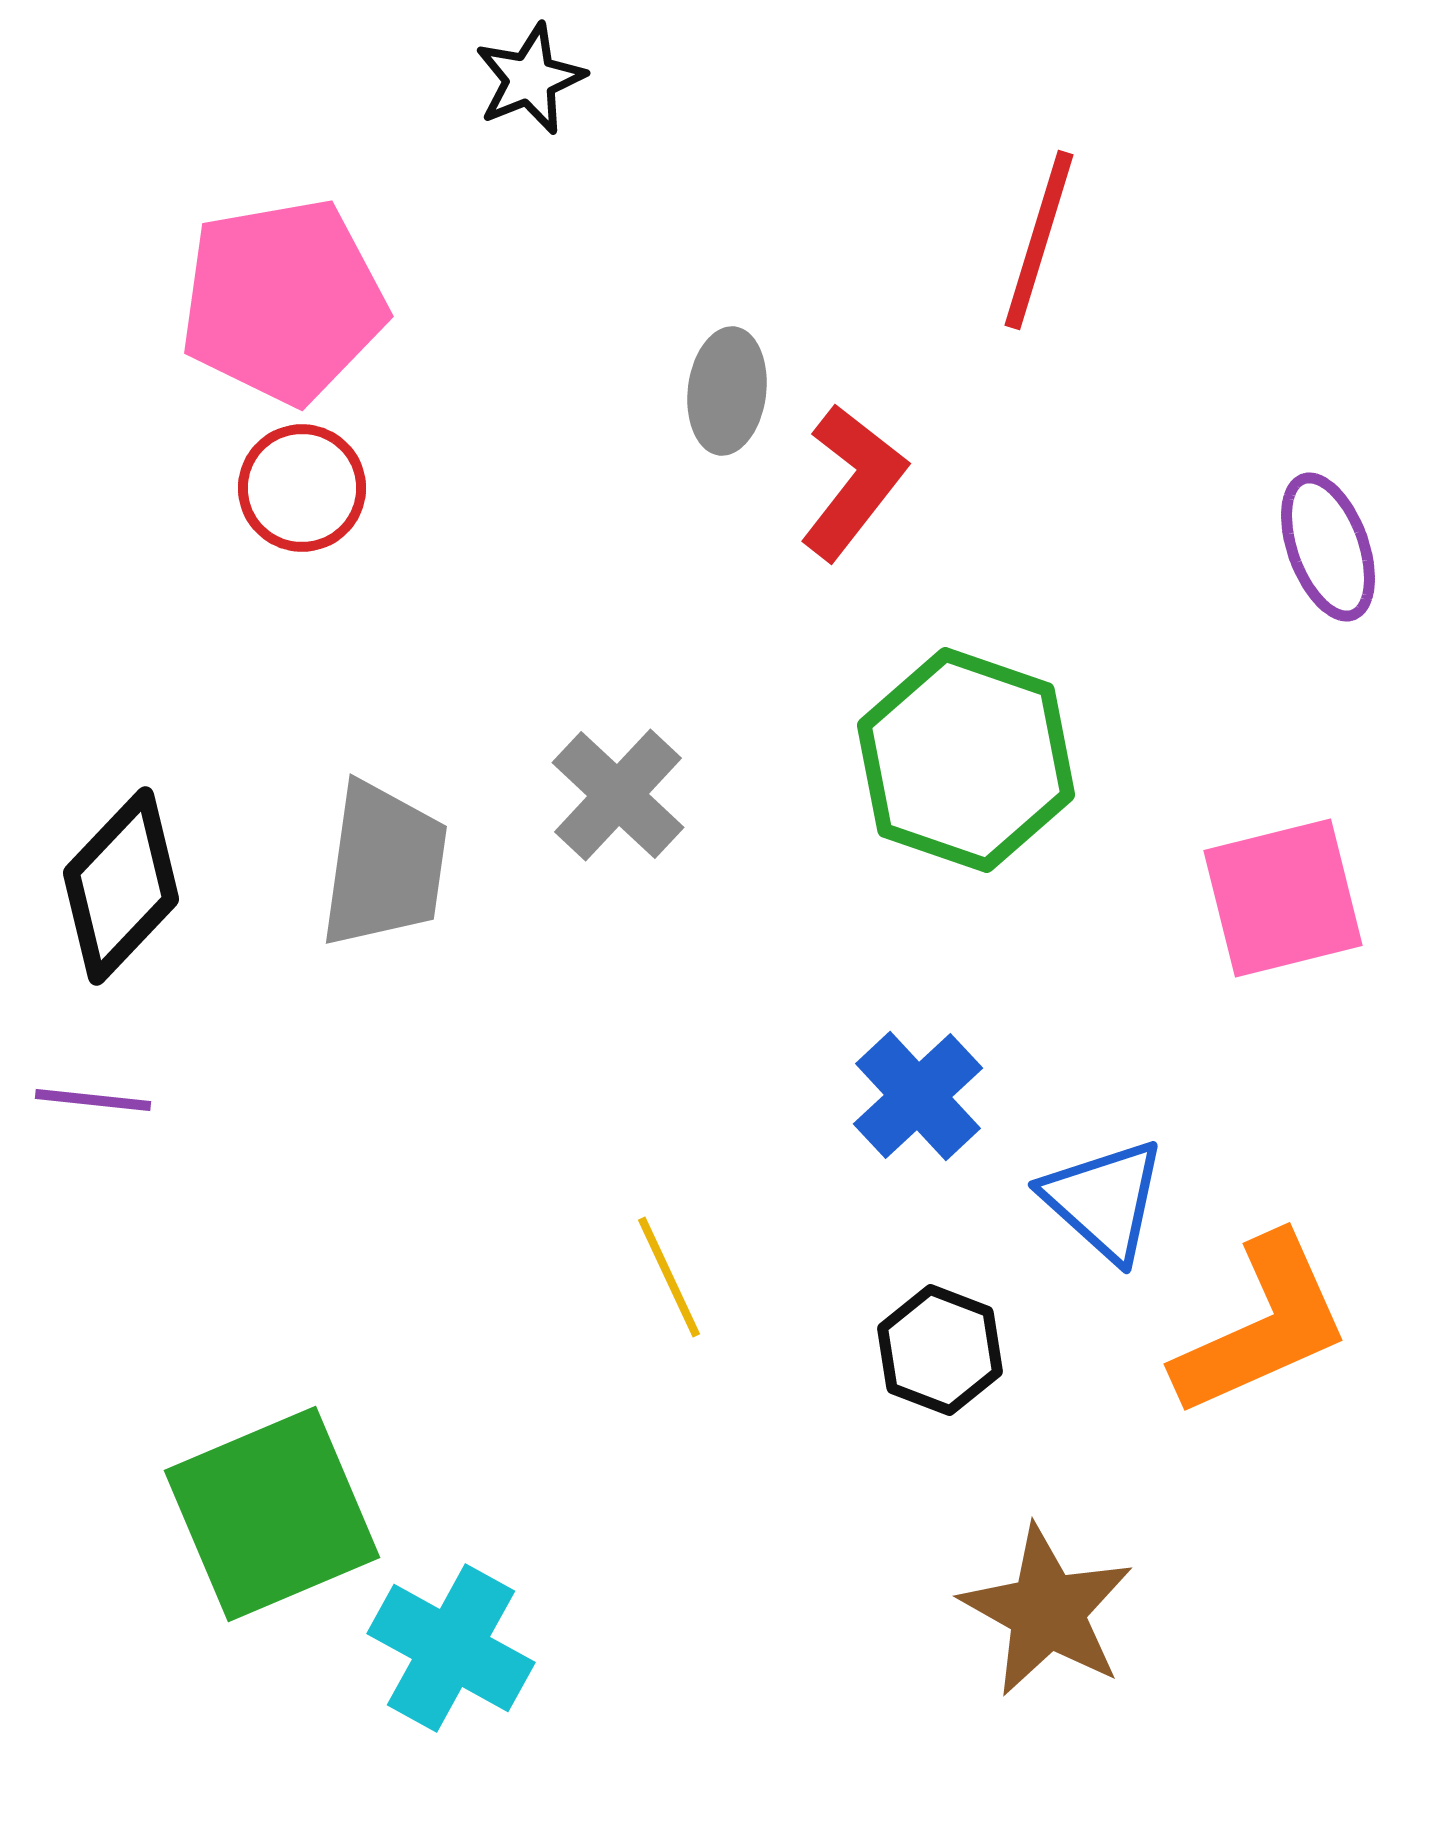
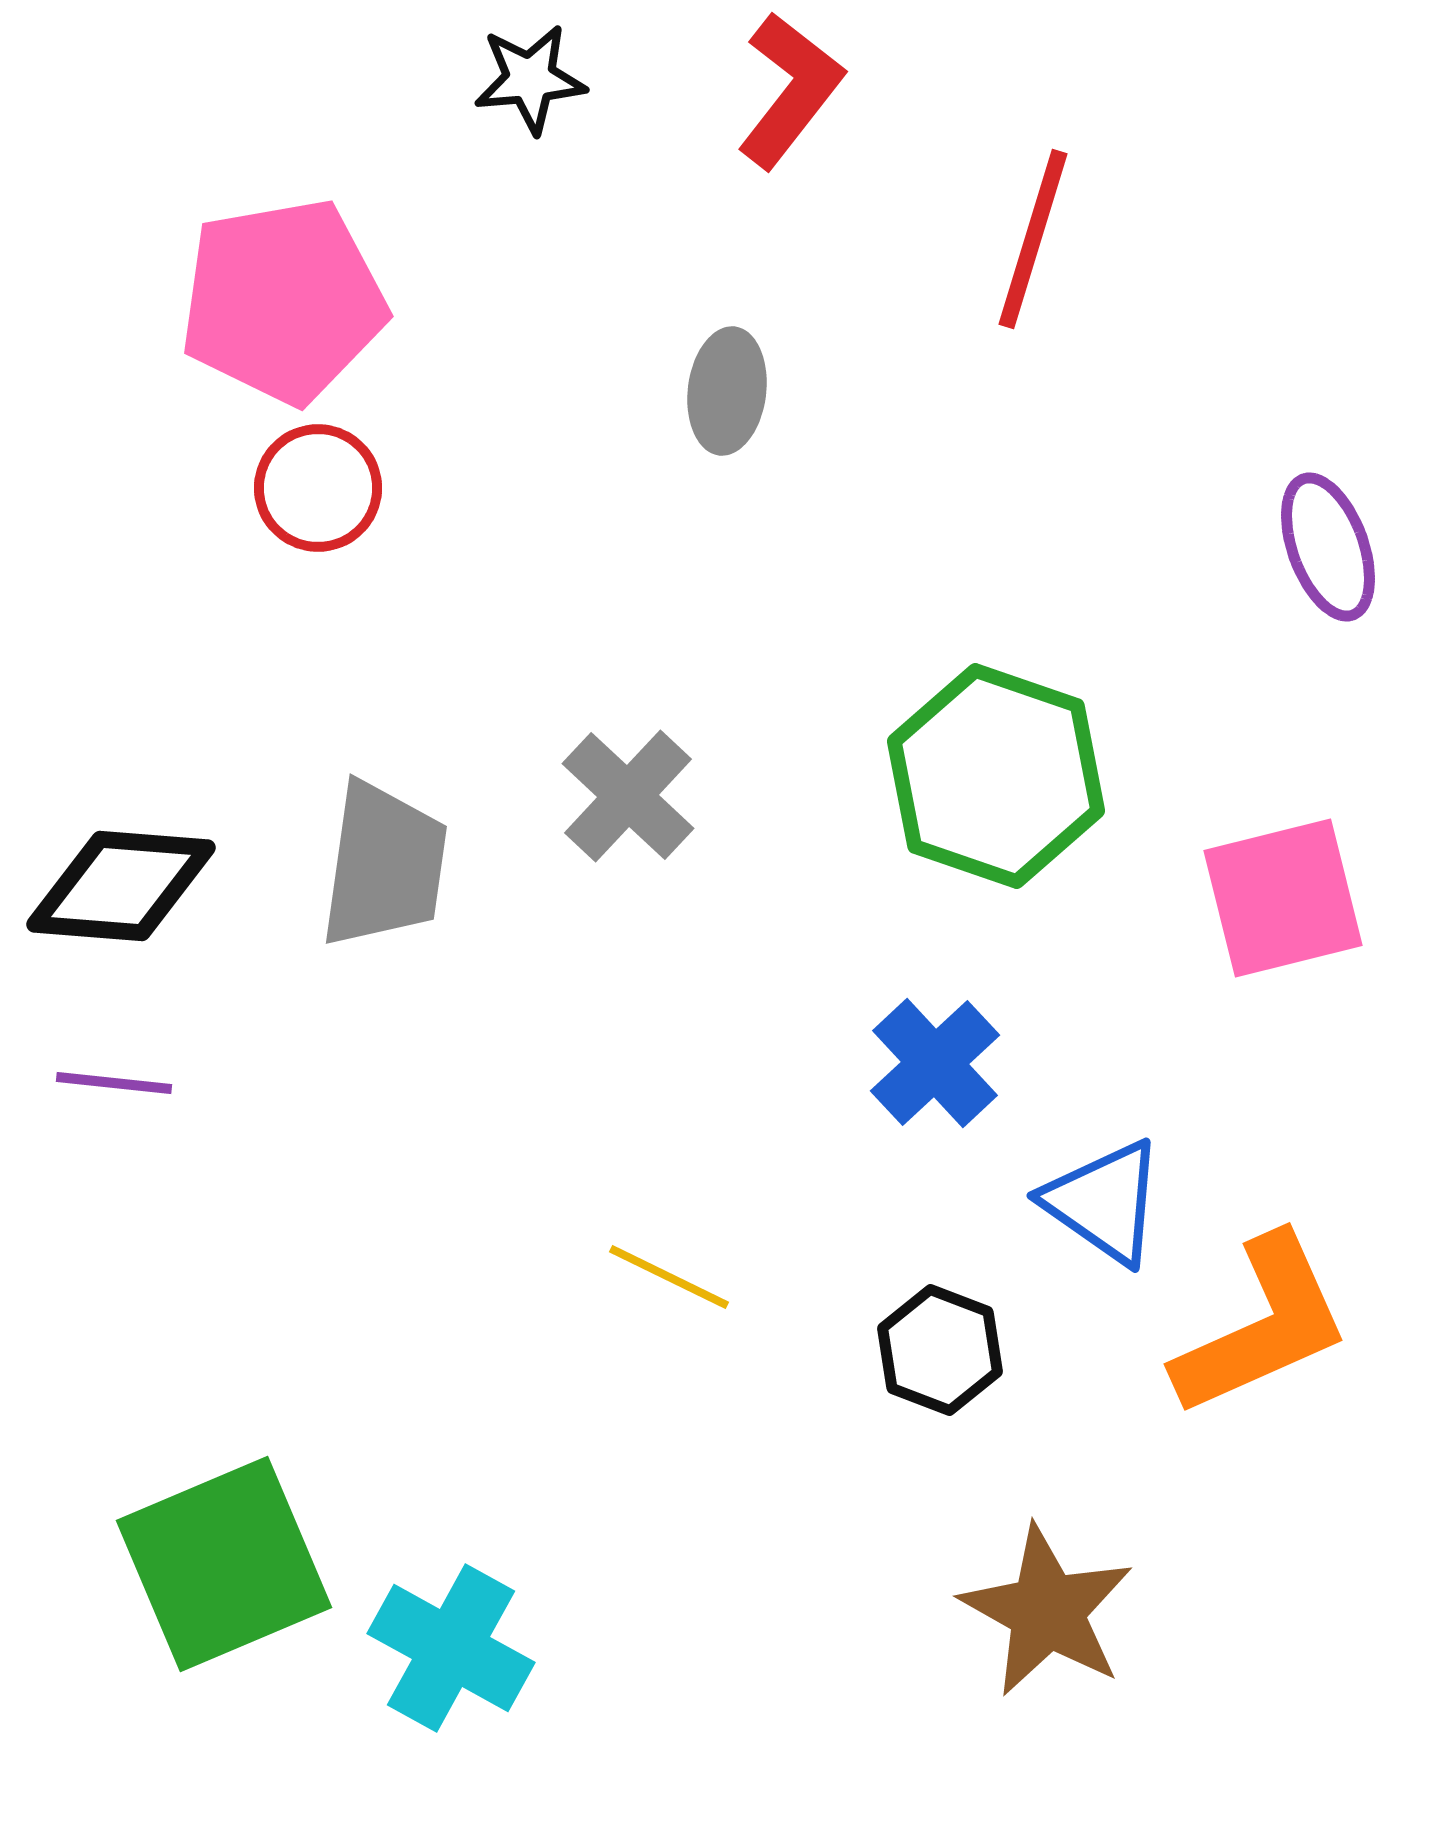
black star: rotated 17 degrees clockwise
red line: moved 6 px left, 1 px up
red L-shape: moved 63 px left, 392 px up
red circle: moved 16 px right
green hexagon: moved 30 px right, 16 px down
gray cross: moved 10 px right, 1 px down
black diamond: rotated 51 degrees clockwise
blue cross: moved 17 px right, 33 px up
purple line: moved 21 px right, 17 px up
blue triangle: moved 2 px down; rotated 7 degrees counterclockwise
yellow line: rotated 39 degrees counterclockwise
green square: moved 48 px left, 50 px down
